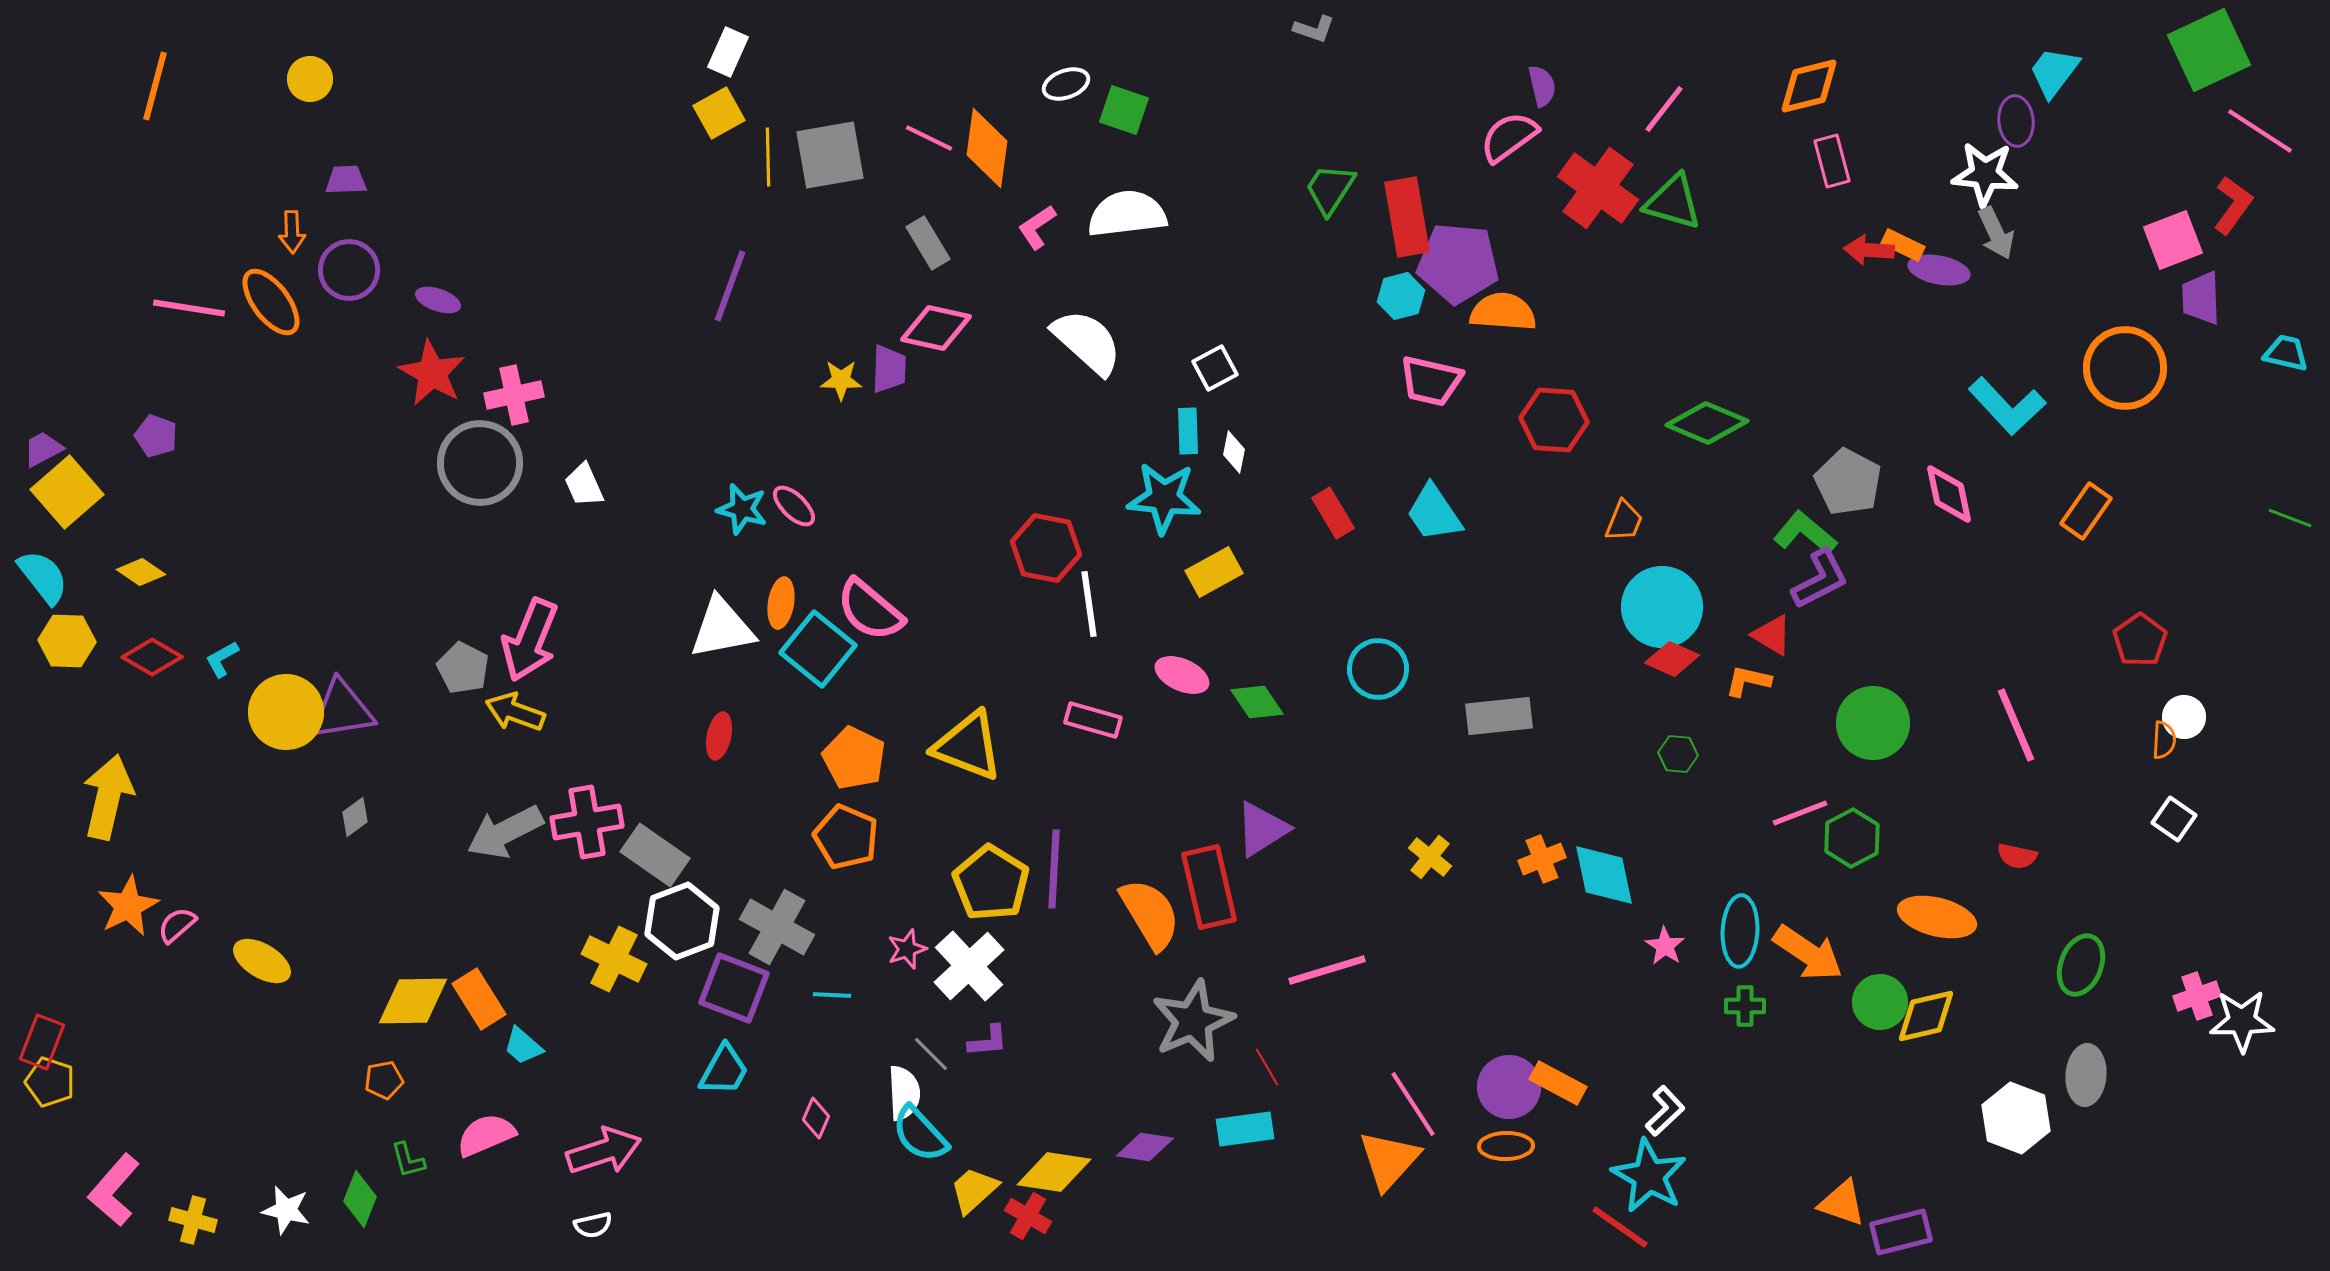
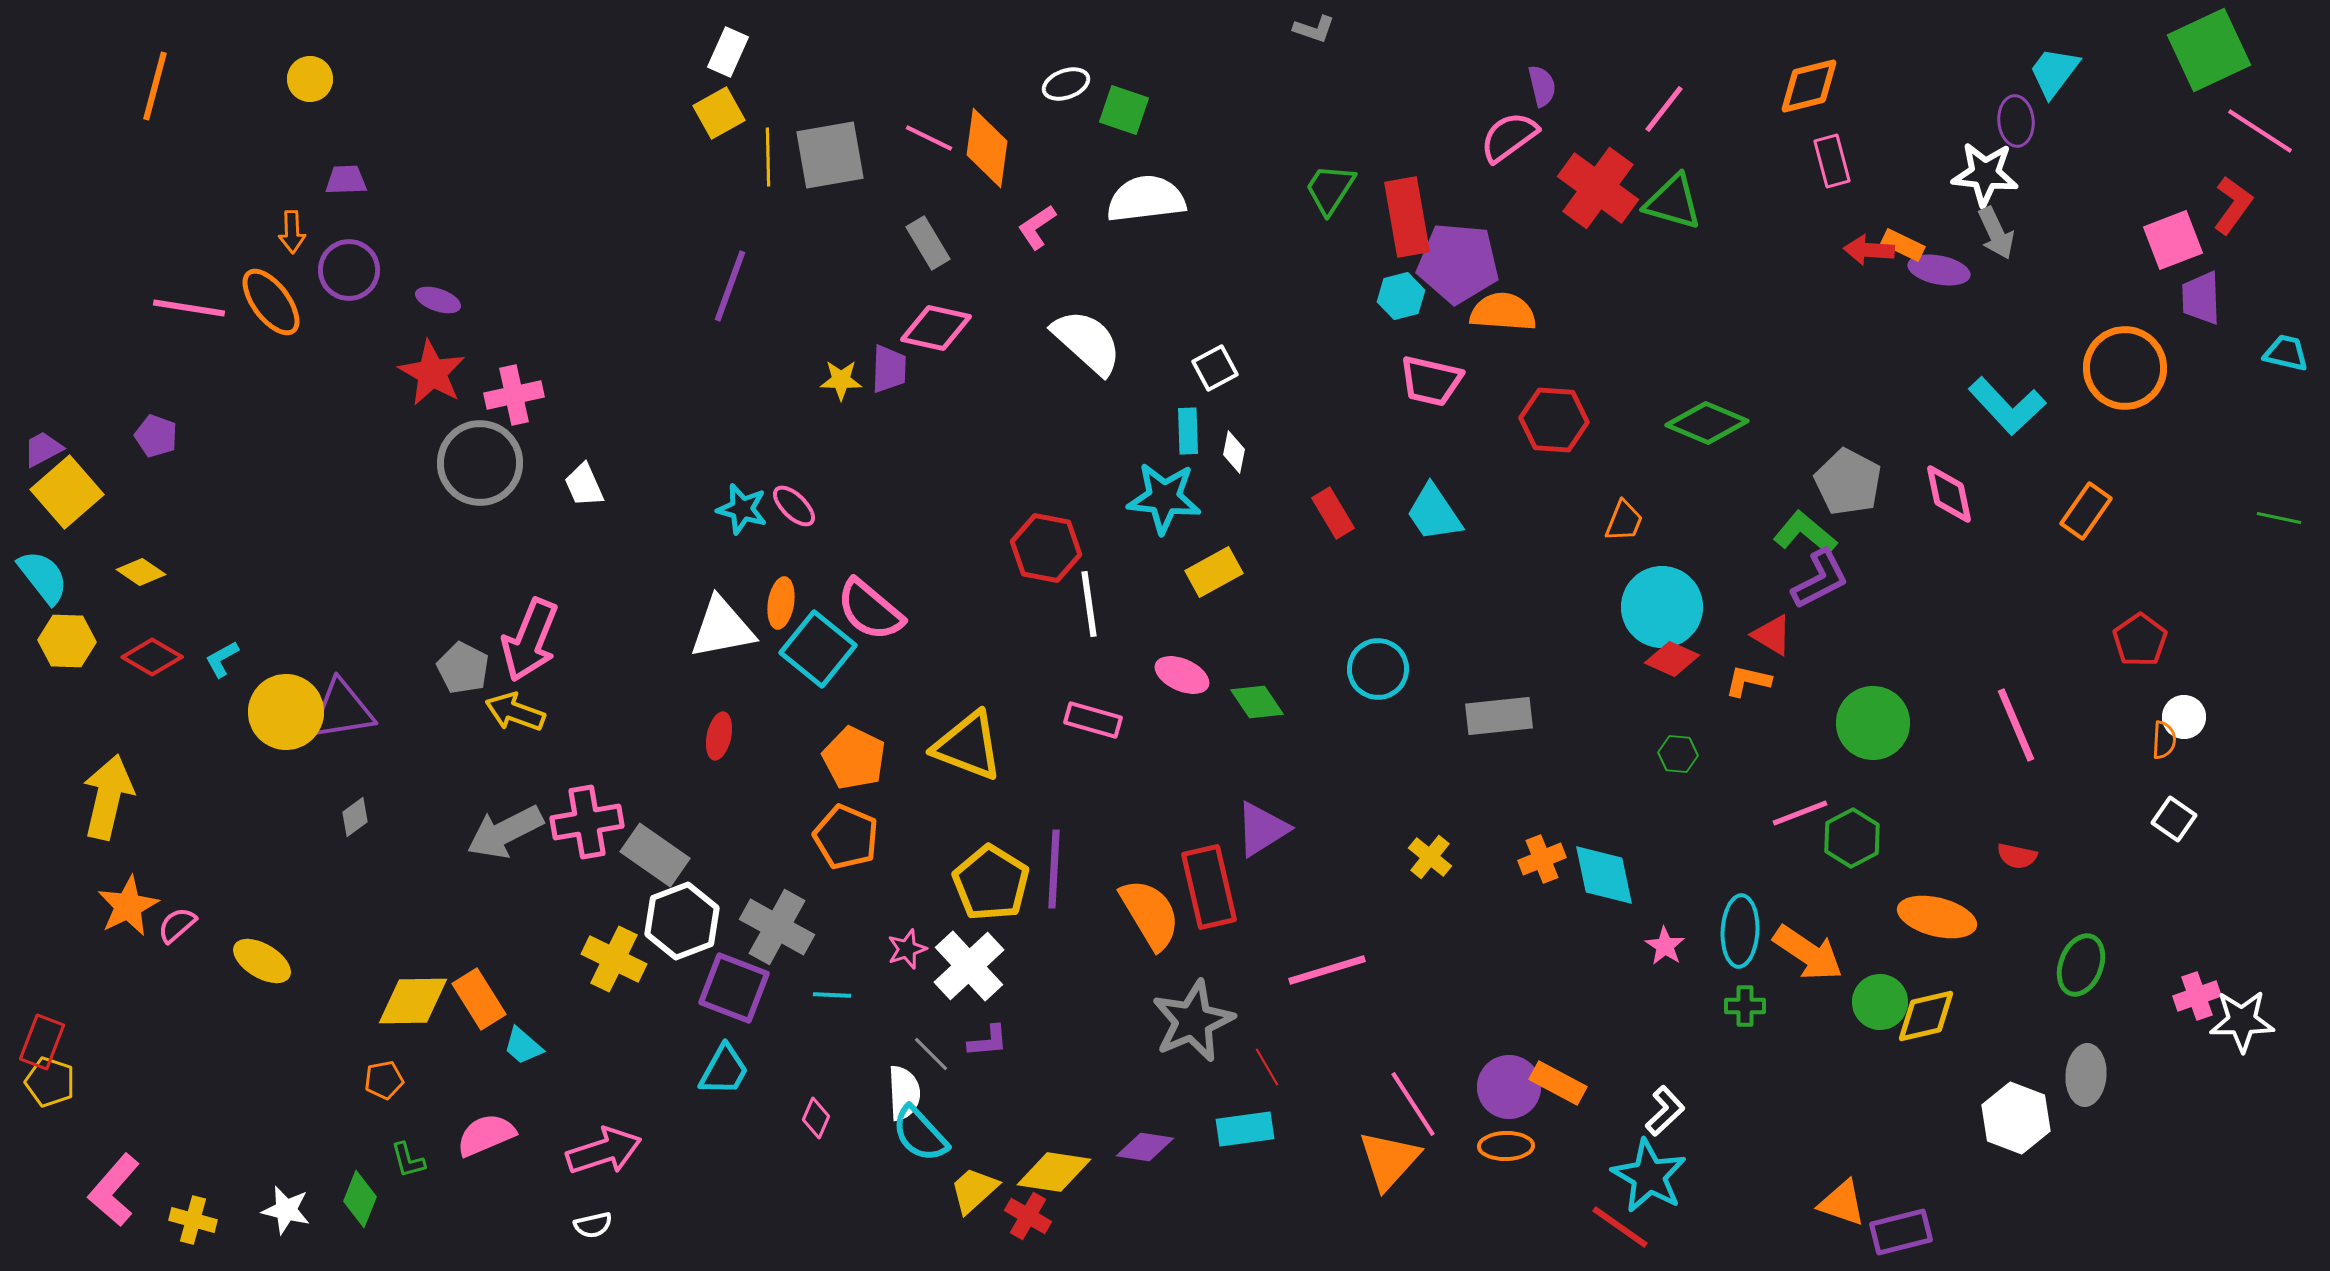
white semicircle at (1127, 214): moved 19 px right, 15 px up
green line at (2290, 518): moved 11 px left; rotated 9 degrees counterclockwise
